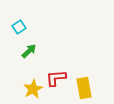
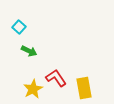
cyan square: rotated 16 degrees counterclockwise
green arrow: rotated 70 degrees clockwise
red L-shape: rotated 60 degrees clockwise
